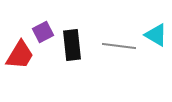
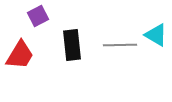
purple square: moved 5 px left, 16 px up
gray line: moved 1 px right, 1 px up; rotated 8 degrees counterclockwise
